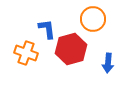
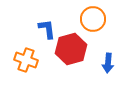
orange cross: moved 7 px down
